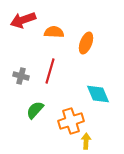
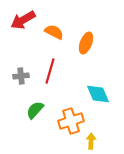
red arrow: rotated 10 degrees counterclockwise
orange semicircle: rotated 24 degrees clockwise
gray cross: rotated 21 degrees counterclockwise
yellow arrow: moved 5 px right
